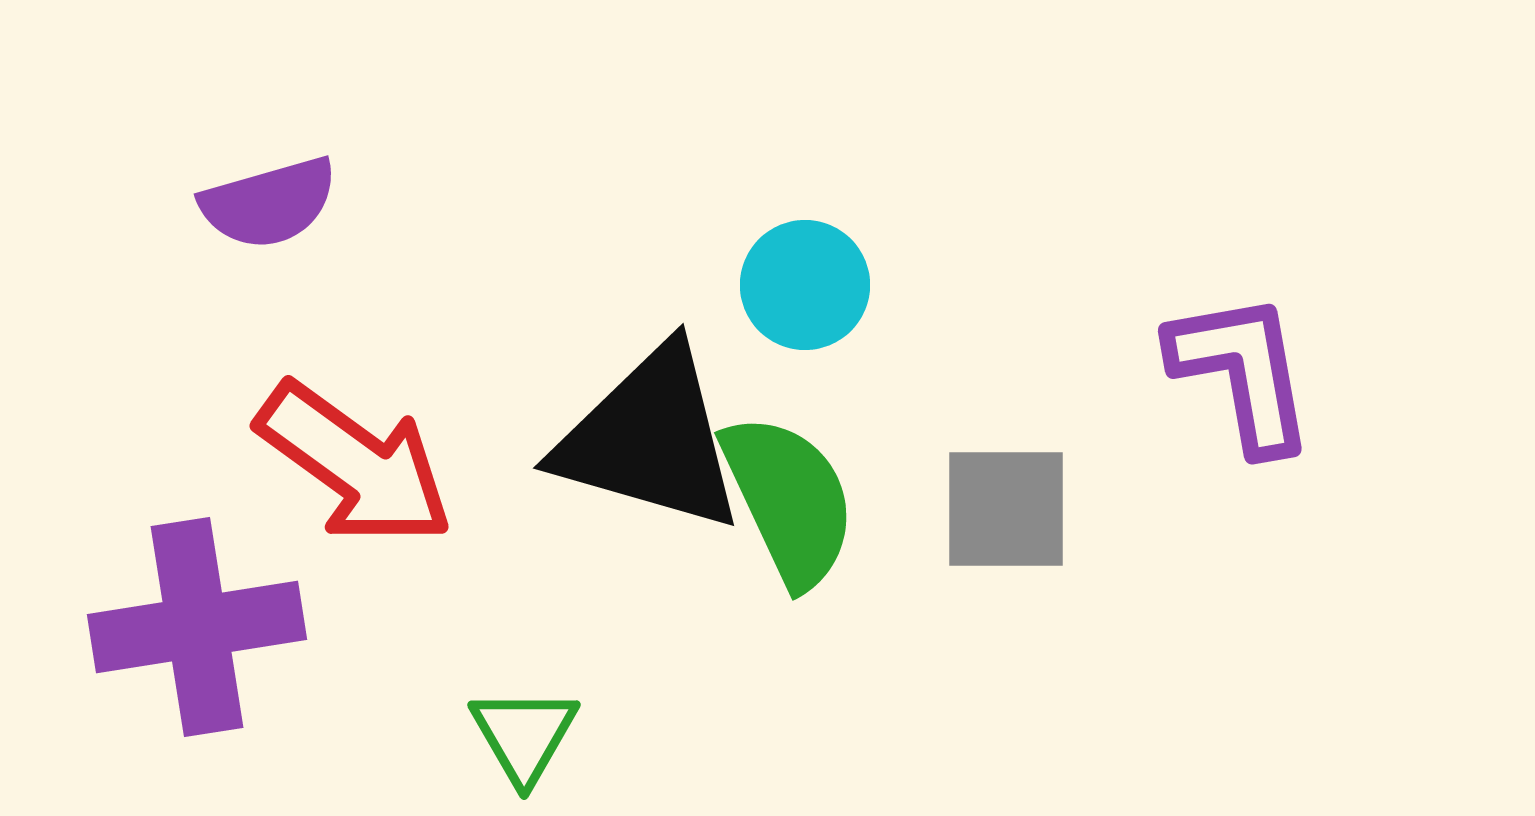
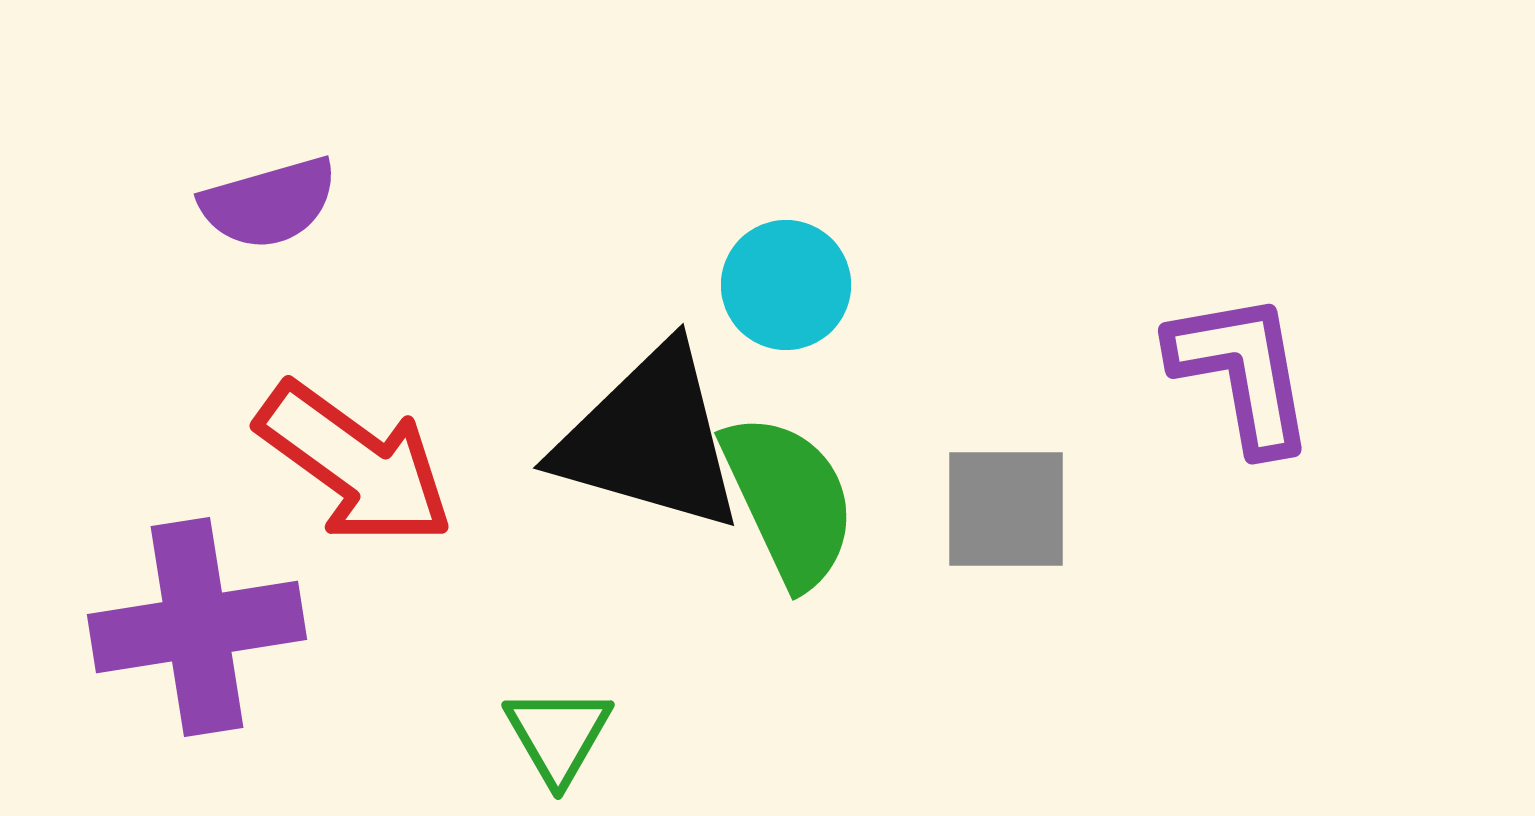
cyan circle: moved 19 px left
green triangle: moved 34 px right
